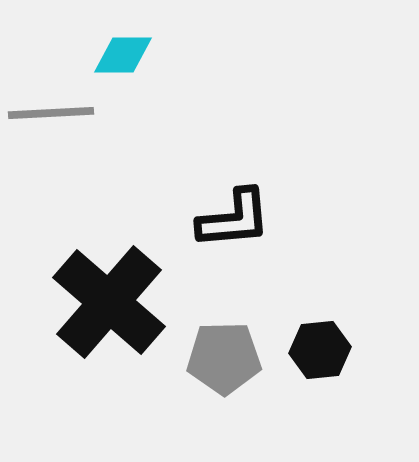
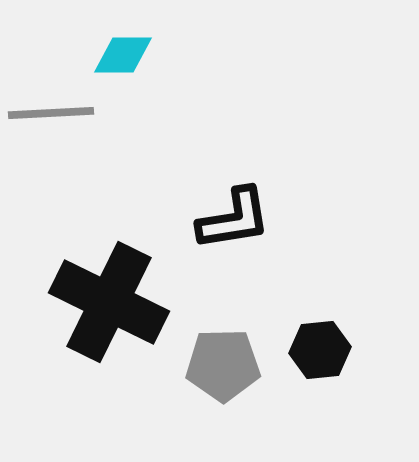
black L-shape: rotated 4 degrees counterclockwise
black cross: rotated 15 degrees counterclockwise
gray pentagon: moved 1 px left, 7 px down
